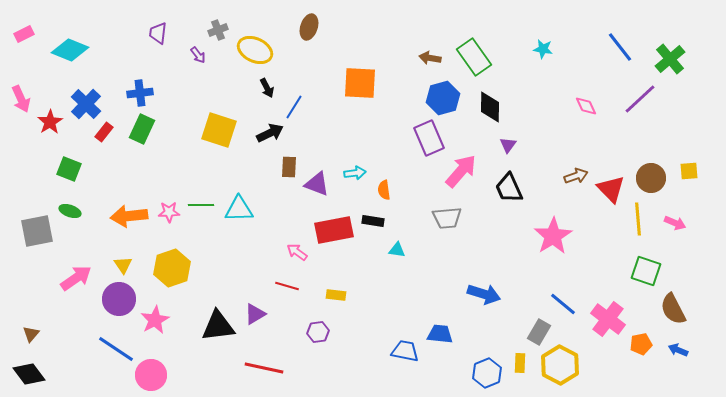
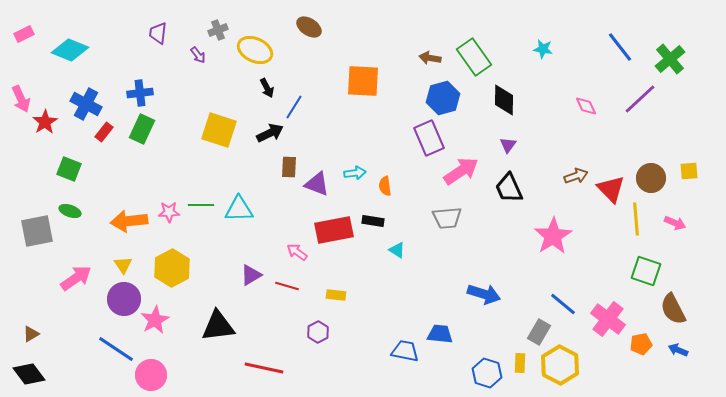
brown ellipse at (309, 27): rotated 75 degrees counterclockwise
orange square at (360, 83): moved 3 px right, 2 px up
blue cross at (86, 104): rotated 16 degrees counterclockwise
black diamond at (490, 107): moved 14 px right, 7 px up
red star at (50, 122): moved 5 px left
pink arrow at (461, 171): rotated 15 degrees clockwise
orange semicircle at (384, 190): moved 1 px right, 4 px up
orange arrow at (129, 216): moved 5 px down
yellow line at (638, 219): moved 2 px left
cyan triangle at (397, 250): rotated 24 degrees clockwise
yellow hexagon at (172, 268): rotated 9 degrees counterclockwise
purple circle at (119, 299): moved 5 px right
purple triangle at (255, 314): moved 4 px left, 39 px up
purple hexagon at (318, 332): rotated 20 degrees counterclockwise
brown triangle at (31, 334): rotated 18 degrees clockwise
blue hexagon at (487, 373): rotated 20 degrees counterclockwise
